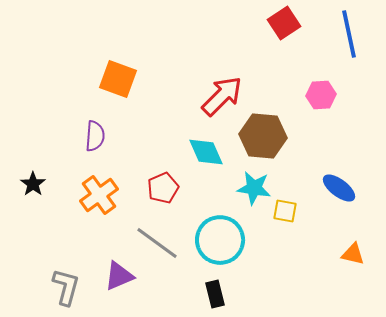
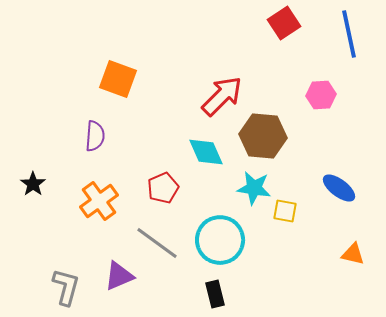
orange cross: moved 6 px down
